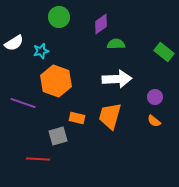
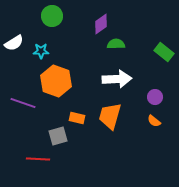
green circle: moved 7 px left, 1 px up
cyan star: rotated 14 degrees clockwise
